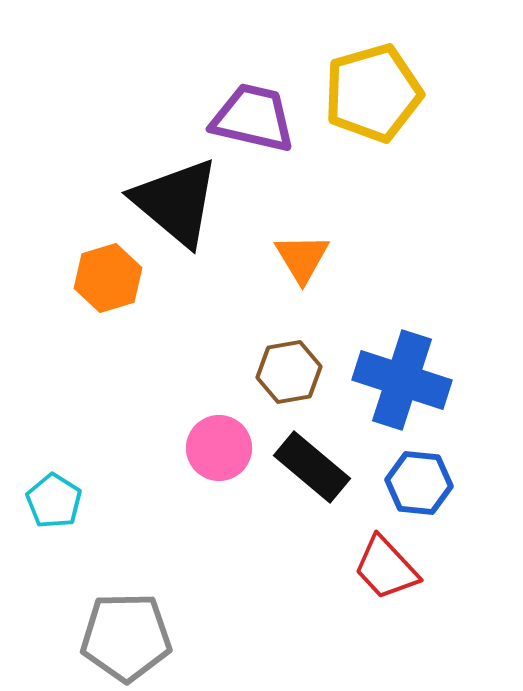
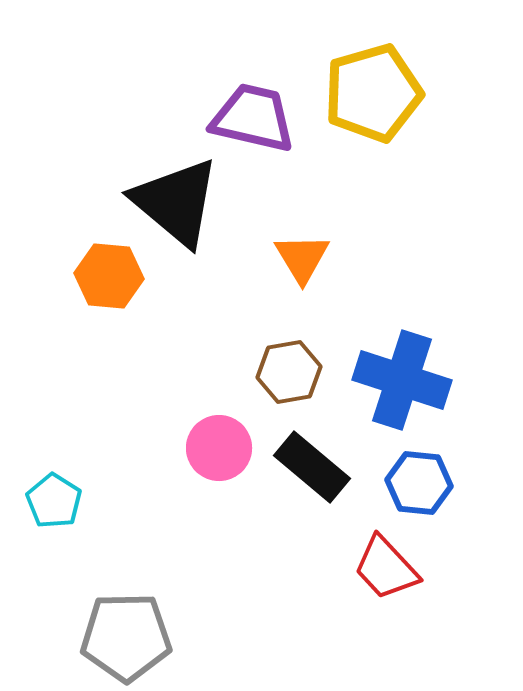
orange hexagon: moved 1 px right, 2 px up; rotated 22 degrees clockwise
